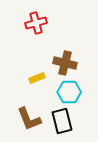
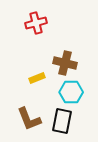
cyan hexagon: moved 2 px right
black rectangle: rotated 25 degrees clockwise
